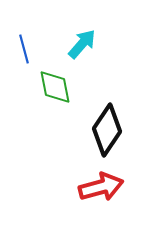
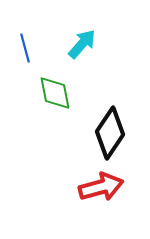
blue line: moved 1 px right, 1 px up
green diamond: moved 6 px down
black diamond: moved 3 px right, 3 px down
